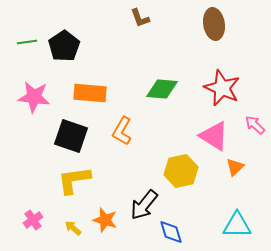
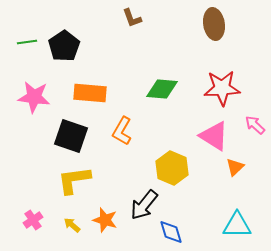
brown L-shape: moved 8 px left
red star: rotated 27 degrees counterclockwise
yellow hexagon: moved 9 px left, 3 px up; rotated 24 degrees counterclockwise
yellow arrow: moved 1 px left, 3 px up
